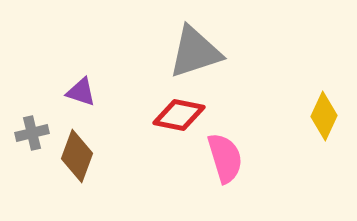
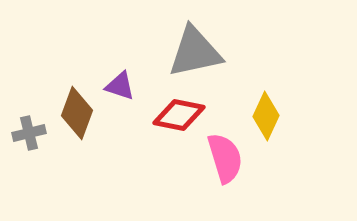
gray triangle: rotated 6 degrees clockwise
purple triangle: moved 39 px right, 6 px up
yellow diamond: moved 58 px left
gray cross: moved 3 px left
brown diamond: moved 43 px up
